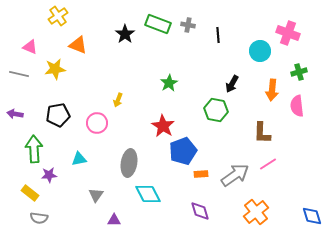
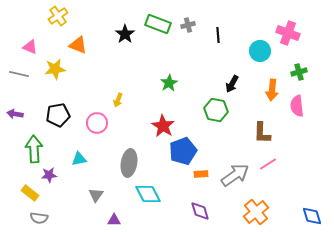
gray cross: rotated 24 degrees counterclockwise
